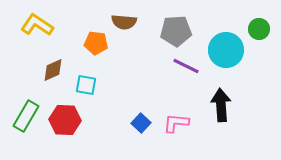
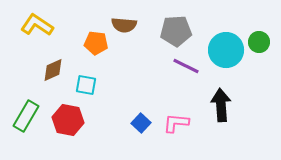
brown semicircle: moved 3 px down
green circle: moved 13 px down
red hexagon: moved 3 px right; rotated 8 degrees clockwise
